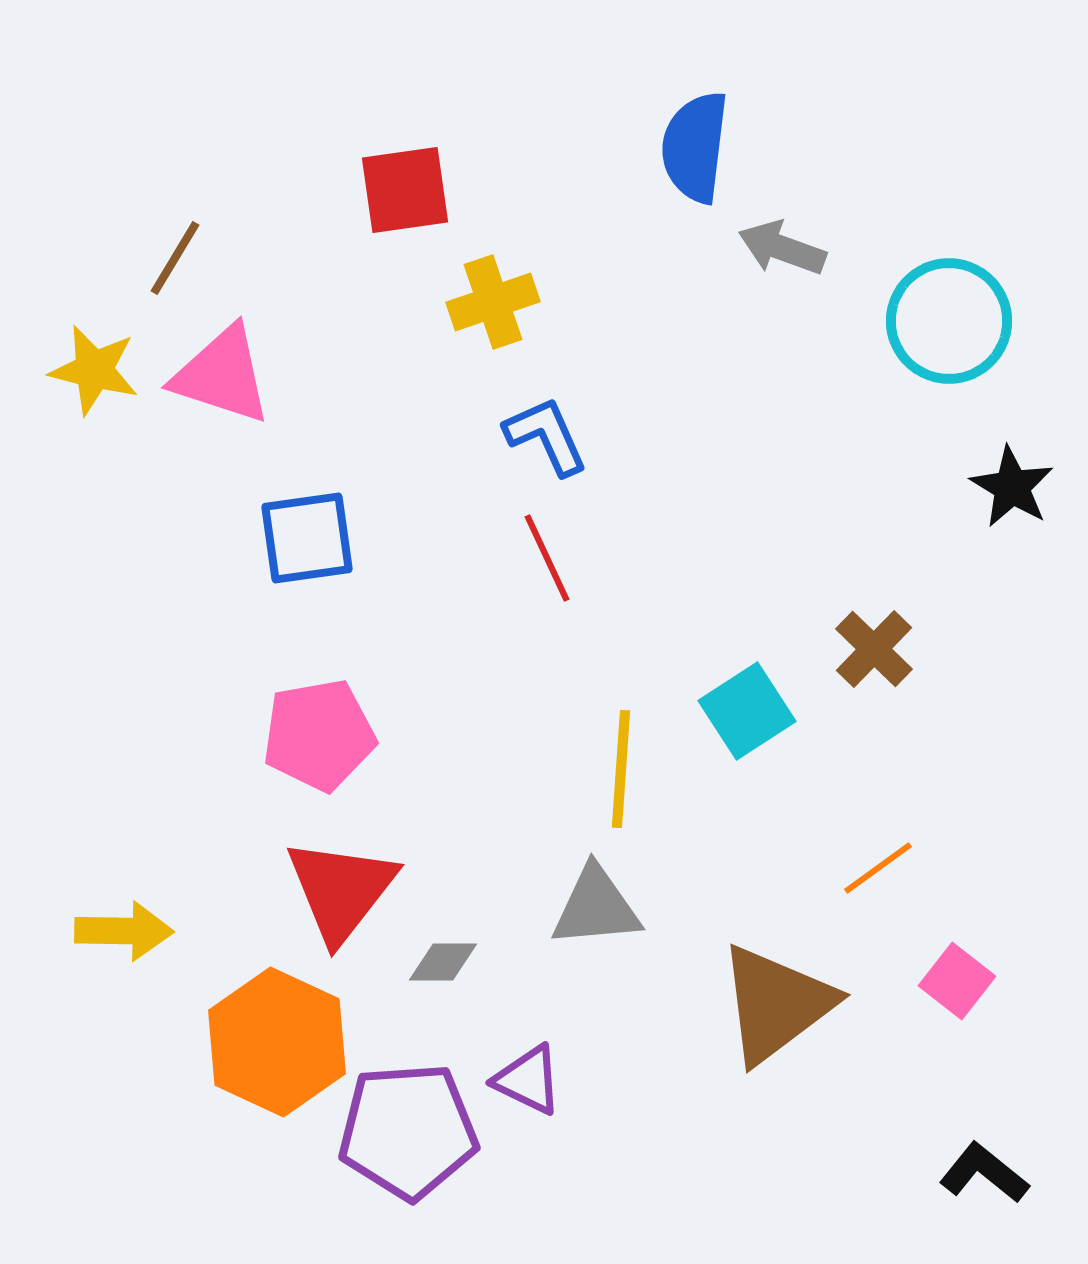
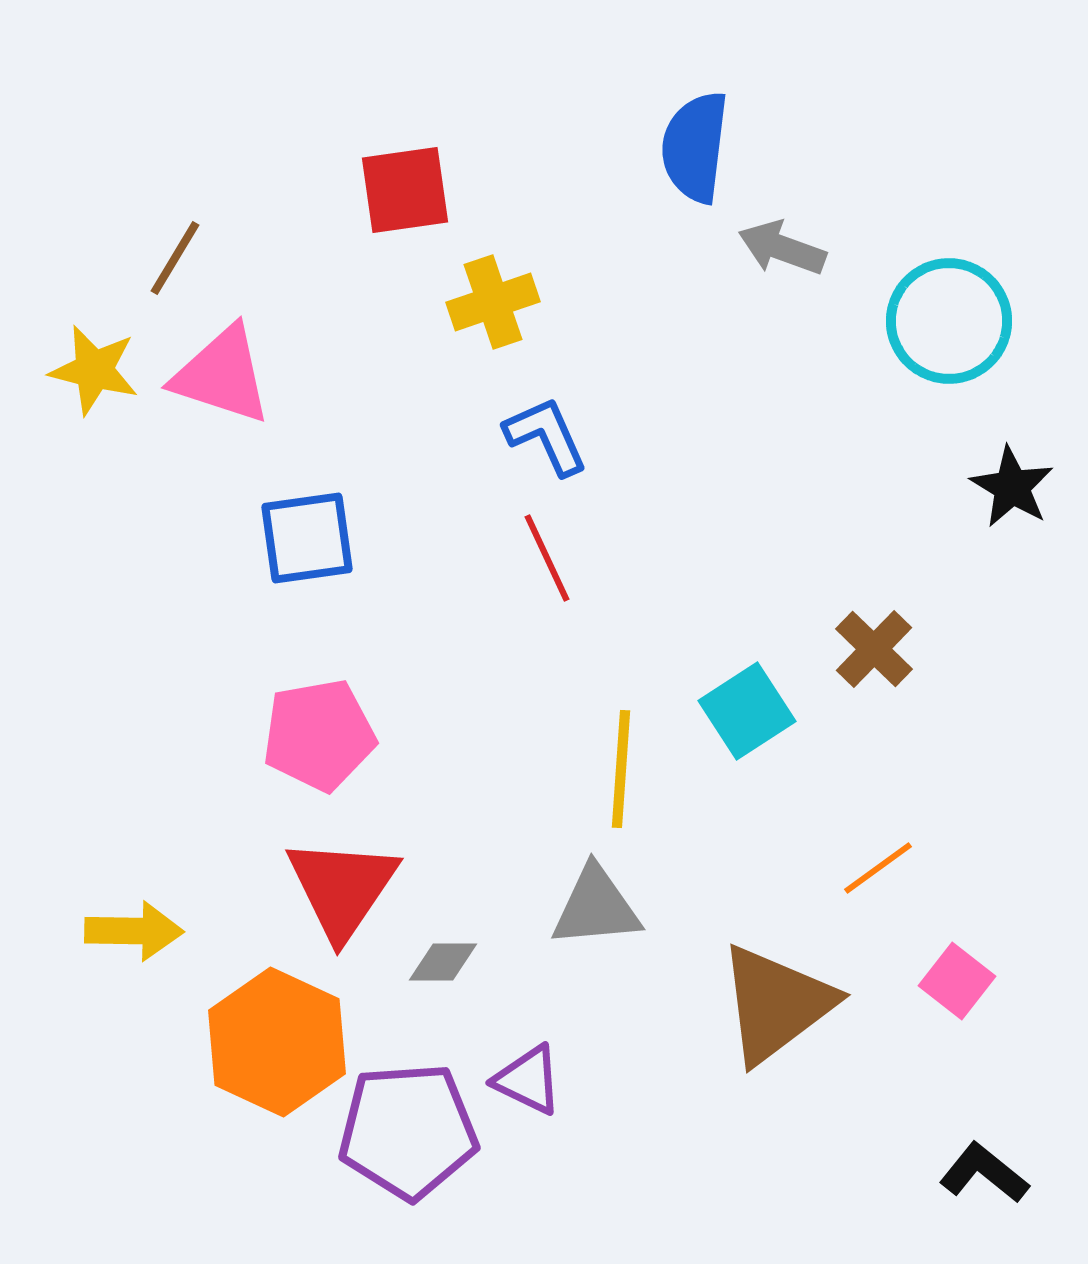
red triangle: moved 1 px right, 2 px up; rotated 4 degrees counterclockwise
yellow arrow: moved 10 px right
